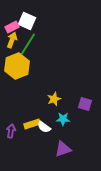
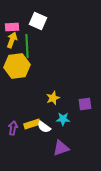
white square: moved 11 px right
pink rectangle: rotated 24 degrees clockwise
green line: moved 1 px left, 2 px down; rotated 35 degrees counterclockwise
yellow hexagon: rotated 15 degrees clockwise
yellow star: moved 1 px left, 1 px up
purple square: rotated 24 degrees counterclockwise
purple arrow: moved 2 px right, 3 px up
purple triangle: moved 2 px left, 1 px up
